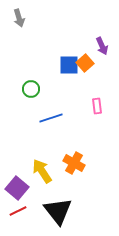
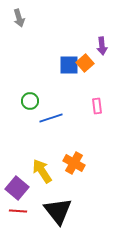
purple arrow: rotated 18 degrees clockwise
green circle: moved 1 px left, 12 px down
red line: rotated 30 degrees clockwise
